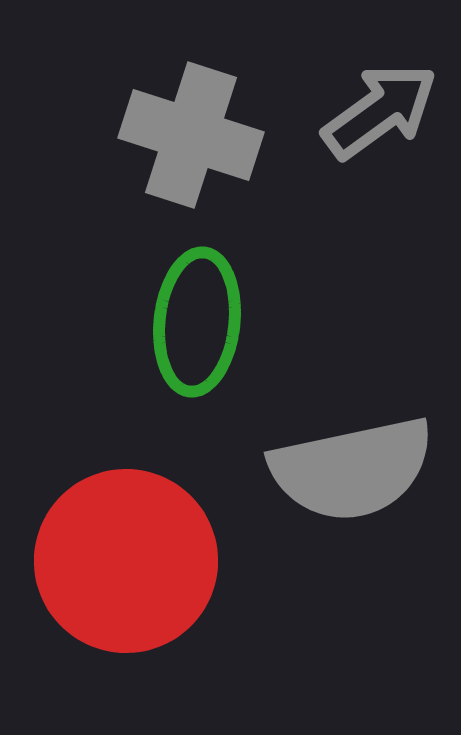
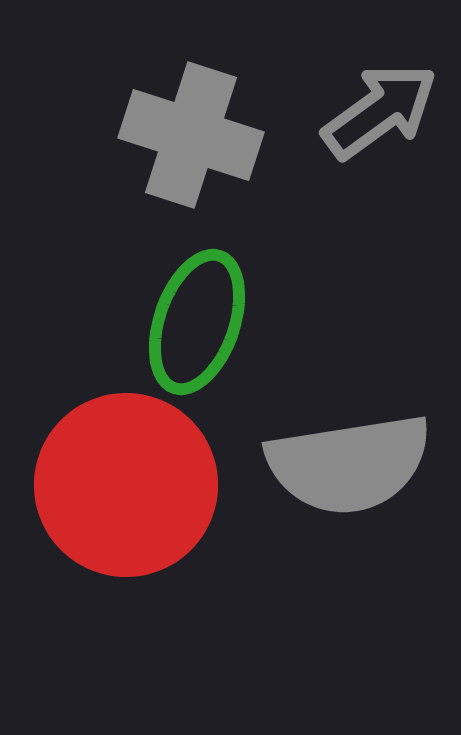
green ellipse: rotated 13 degrees clockwise
gray semicircle: moved 3 px left, 5 px up; rotated 3 degrees clockwise
red circle: moved 76 px up
